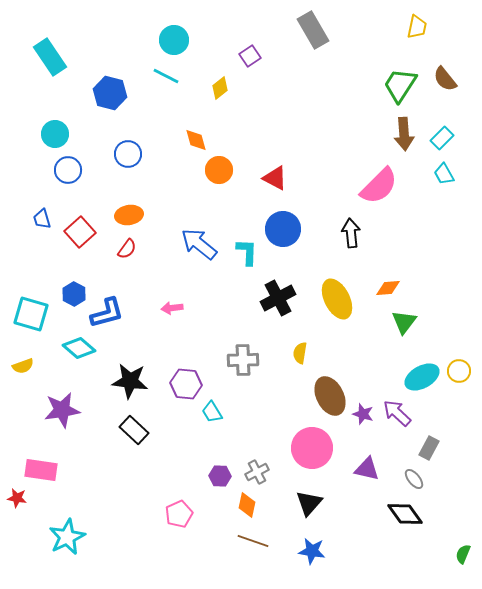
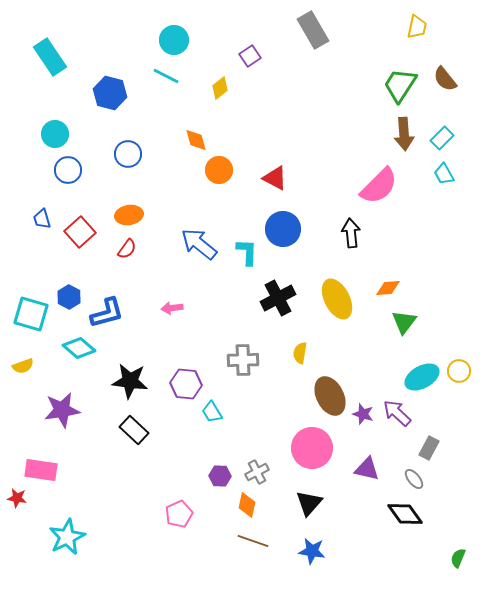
blue hexagon at (74, 294): moved 5 px left, 3 px down
green semicircle at (463, 554): moved 5 px left, 4 px down
